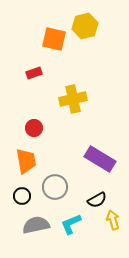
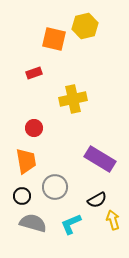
gray semicircle: moved 3 px left, 2 px up; rotated 28 degrees clockwise
